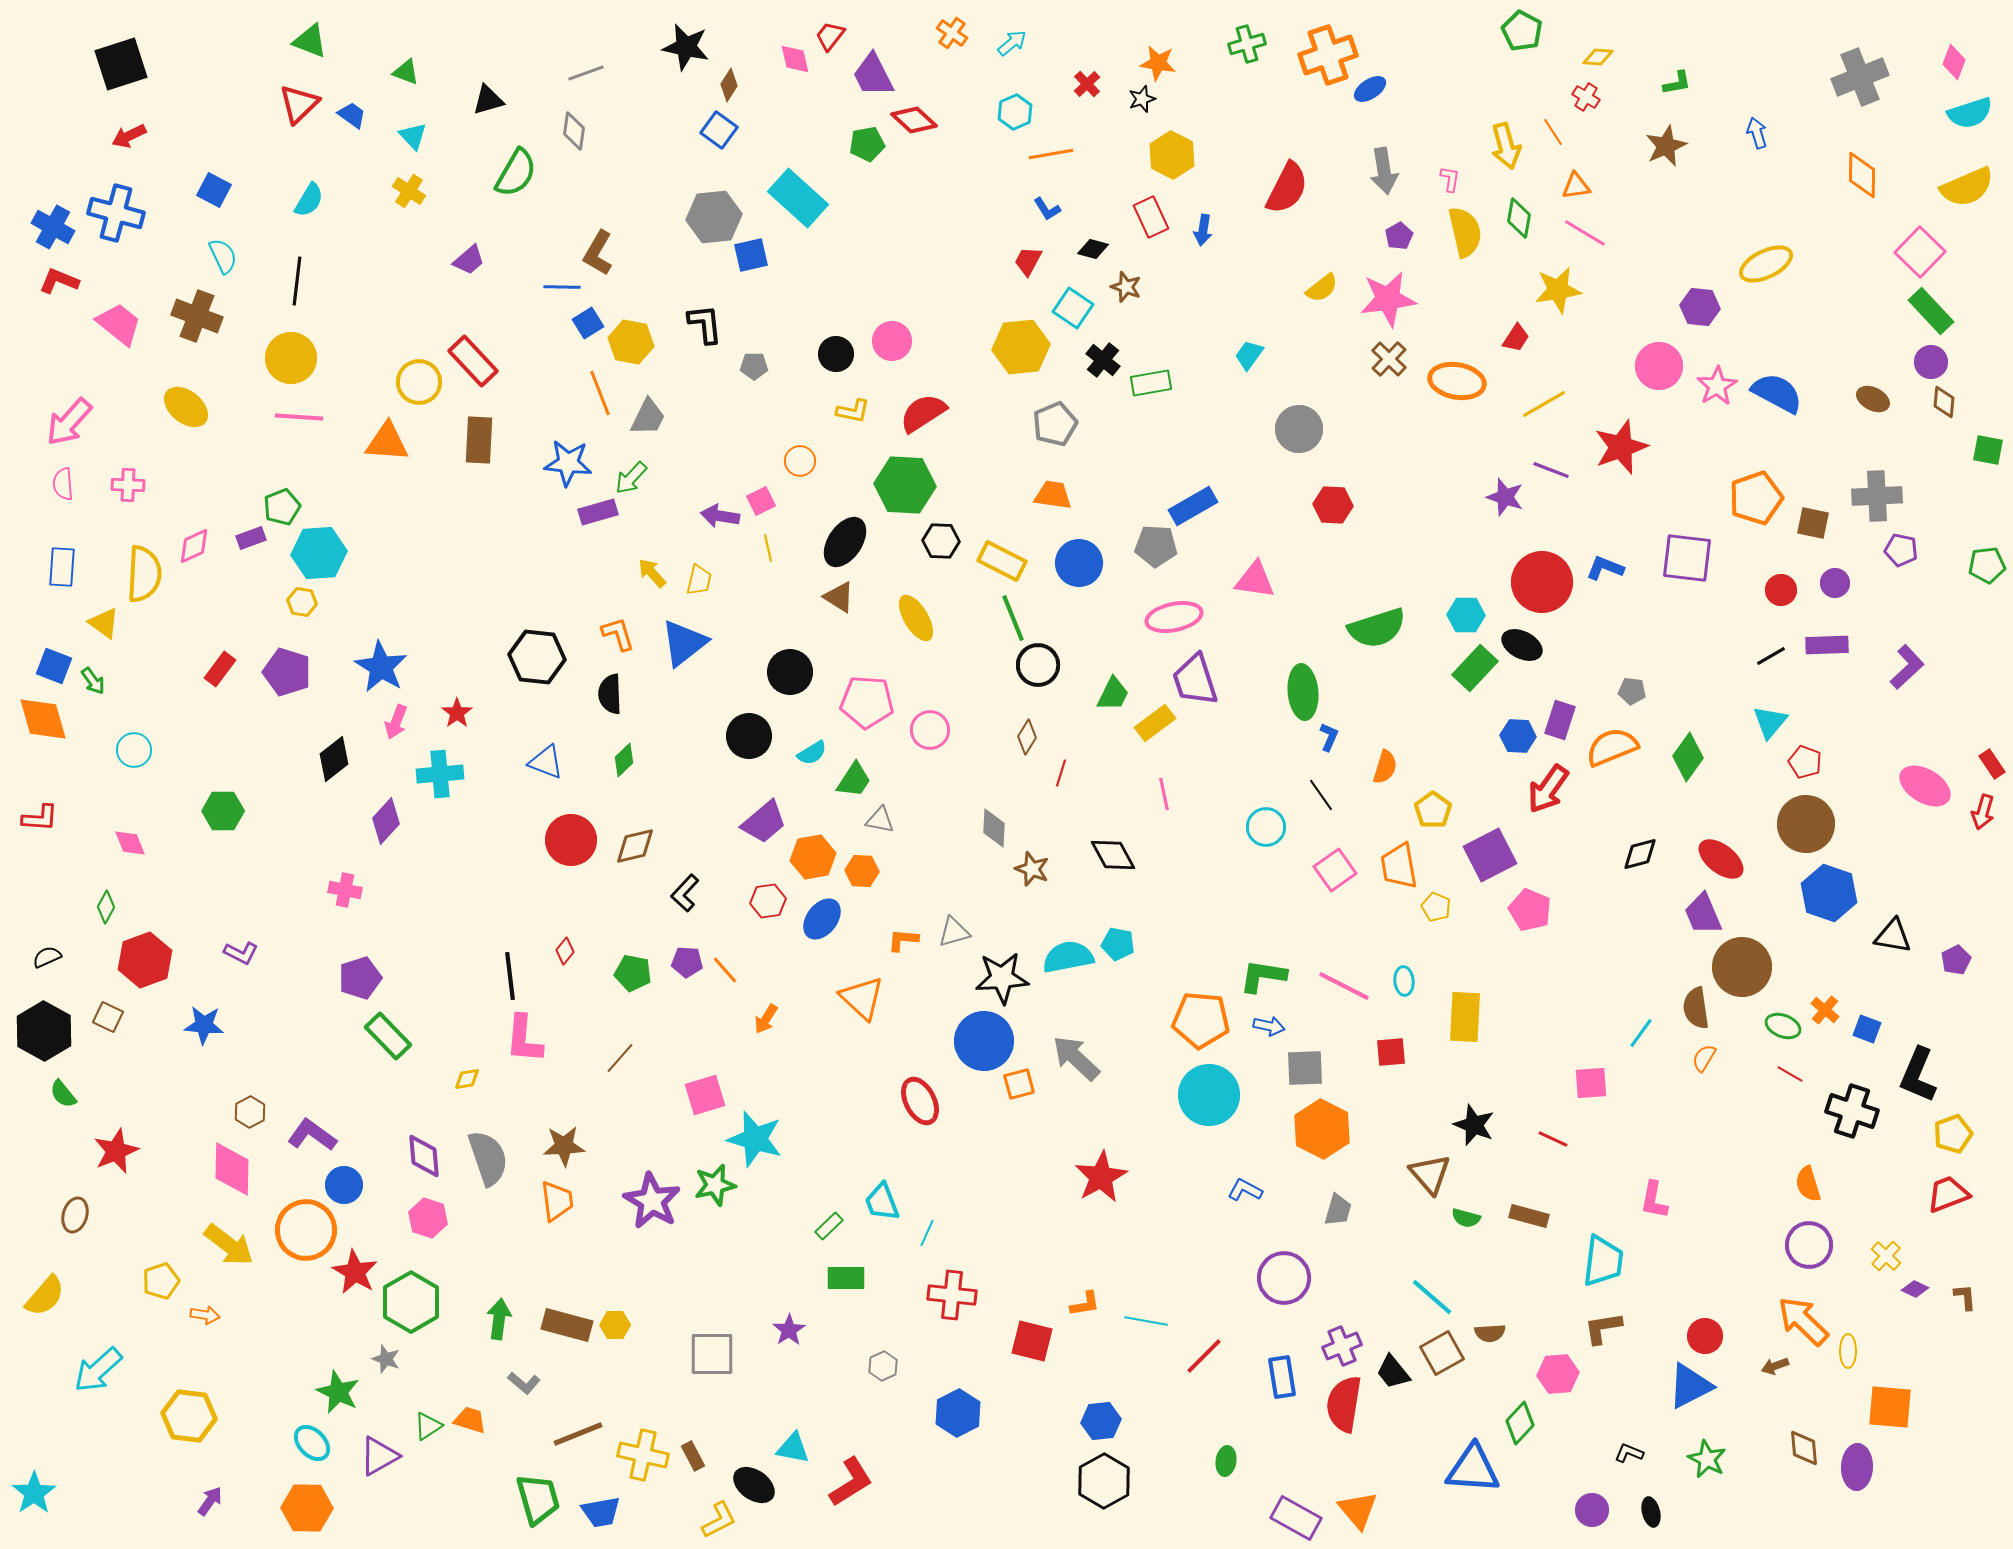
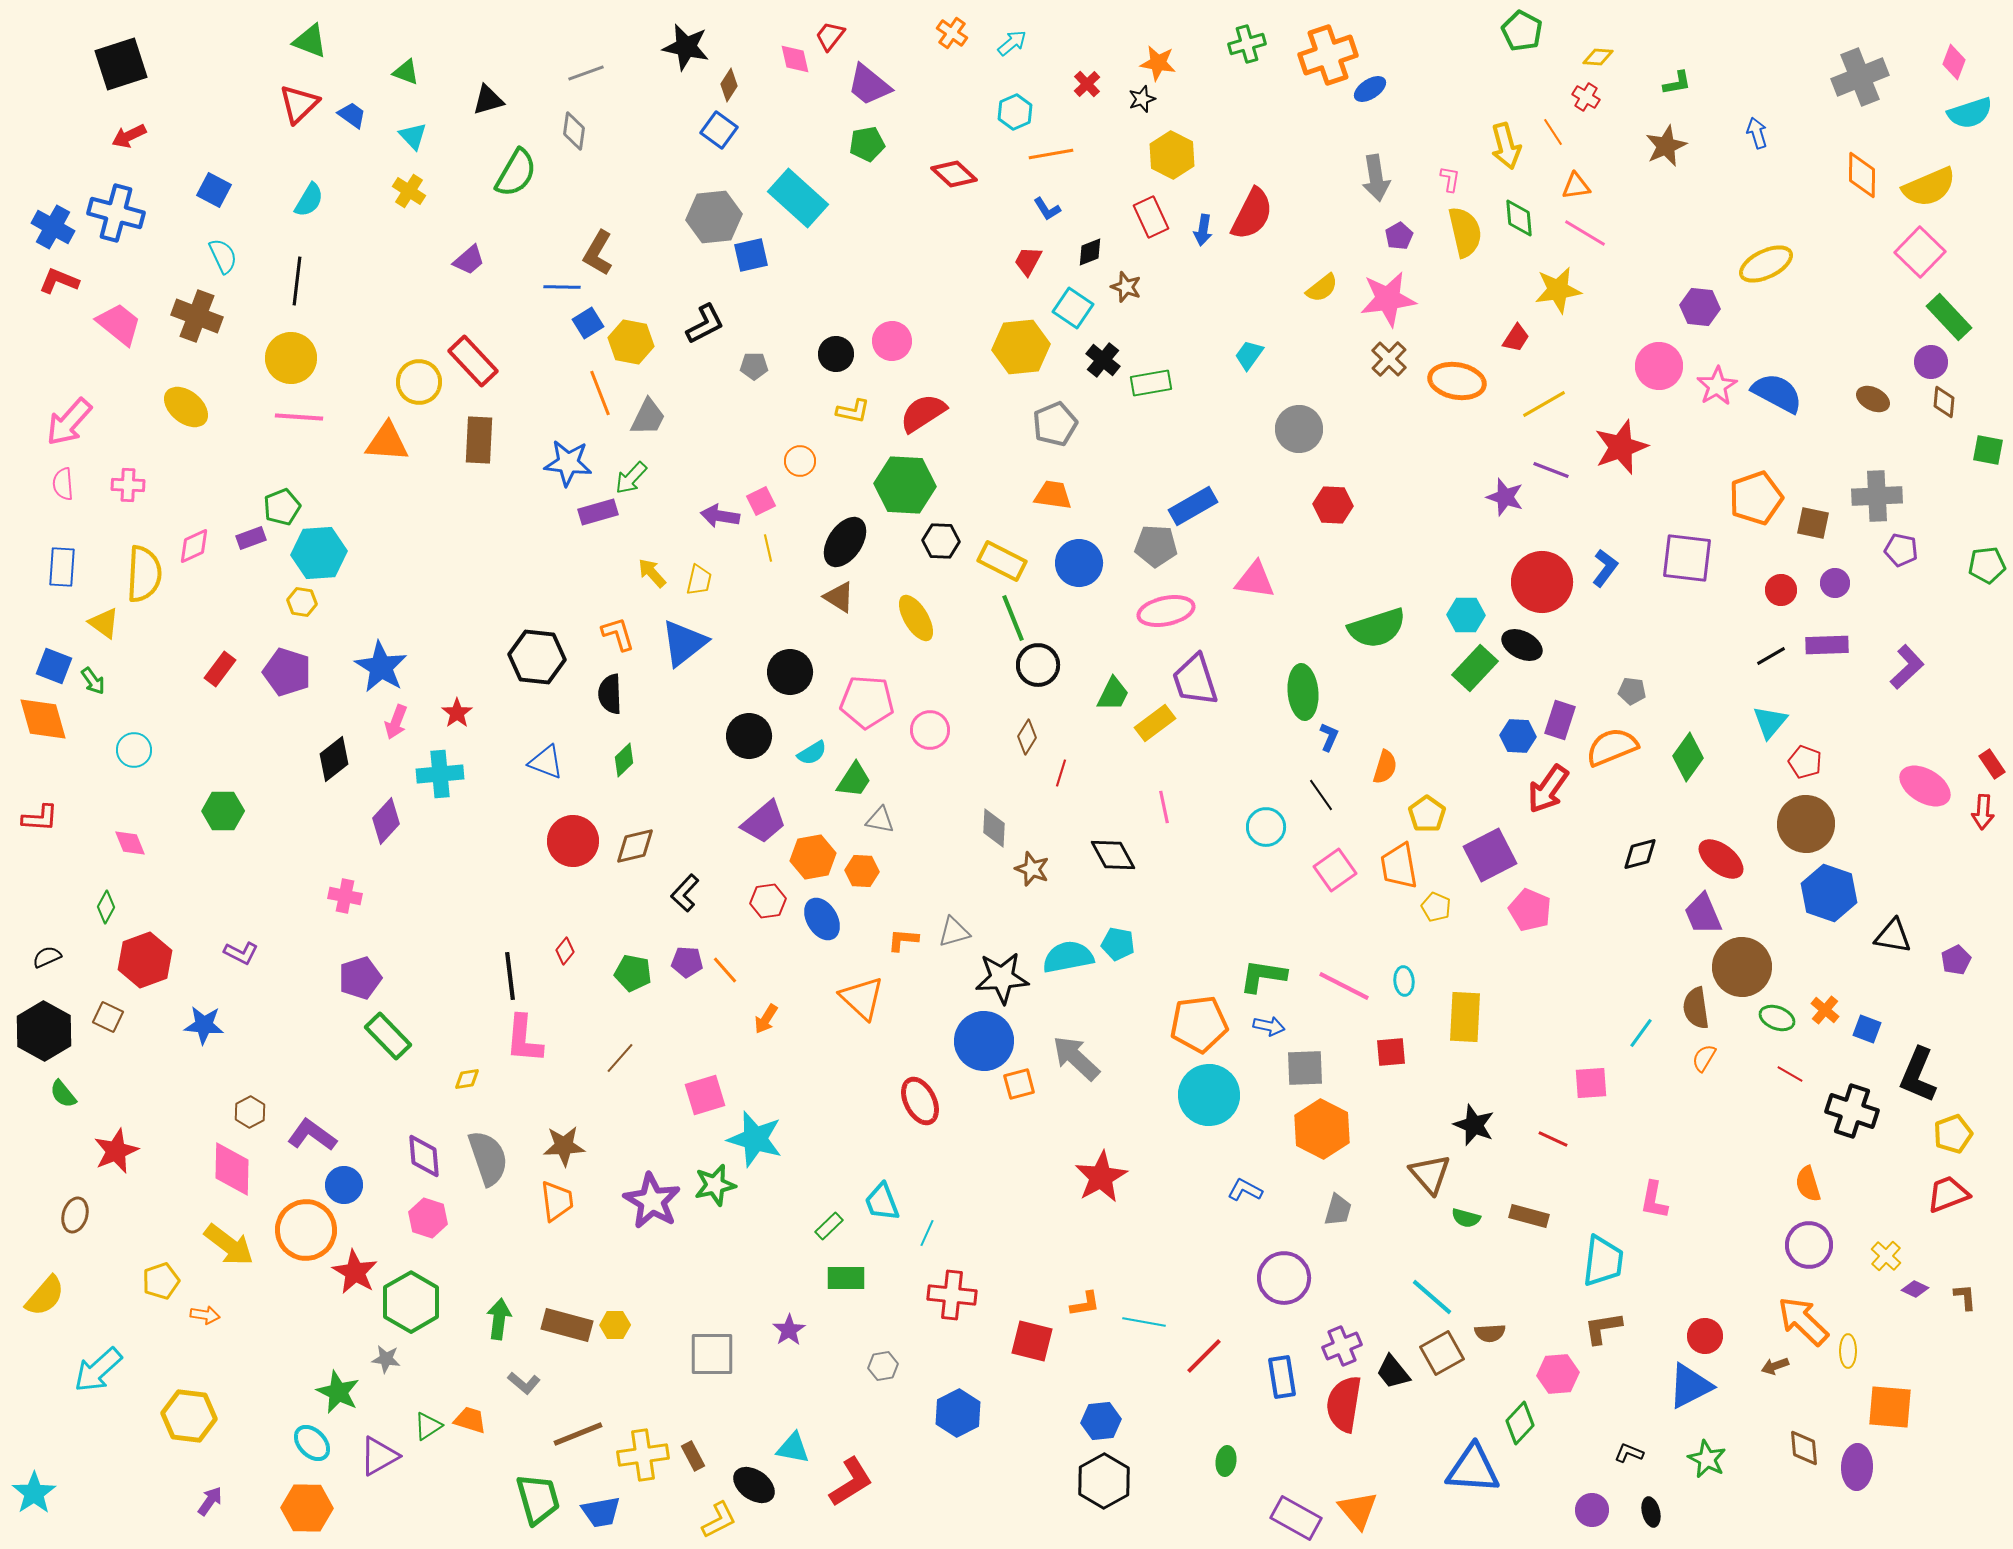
purple trapezoid at (873, 75): moved 4 px left, 10 px down; rotated 24 degrees counterclockwise
red diamond at (914, 120): moved 40 px right, 54 px down
gray arrow at (1384, 171): moved 8 px left, 7 px down
yellow semicircle at (1967, 187): moved 38 px left
red semicircle at (1287, 188): moved 35 px left, 26 px down
green diamond at (1519, 218): rotated 15 degrees counterclockwise
black diamond at (1093, 249): moved 3 px left, 3 px down; rotated 36 degrees counterclockwise
green rectangle at (1931, 311): moved 18 px right, 6 px down
black L-shape at (705, 324): rotated 69 degrees clockwise
blue L-shape at (1605, 568): rotated 105 degrees clockwise
pink ellipse at (1174, 617): moved 8 px left, 6 px up
pink line at (1164, 794): moved 13 px down
yellow pentagon at (1433, 810): moved 6 px left, 4 px down
red arrow at (1983, 812): rotated 12 degrees counterclockwise
red circle at (571, 840): moved 2 px right, 1 px down
pink cross at (345, 890): moved 6 px down
blue ellipse at (822, 919): rotated 69 degrees counterclockwise
orange pentagon at (1201, 1020): moved 2 px left, 4 px down; rotated 12 degrees counterclockwise
green ellipse at (1783, 1026): moved 6 px left, 8 px up
cyan line at (1146, 1321): moved 2 px left, 1 px down
gray star at (386, 1359): rotated 12 degrees counterclockwise
gray hexagon at (883, 1366): rotated 16 degrees clockwise
yellow cross at (643, 1455): rotated 21 degrees counterclockwise
